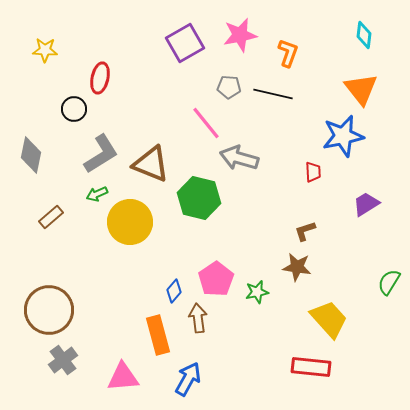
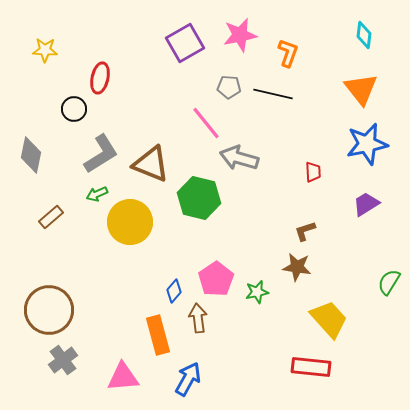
blue star: moved 24 px right, 8 px down
